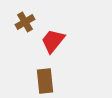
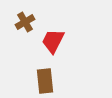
red trapezoid: rotated 12 degrees counterclockwise
